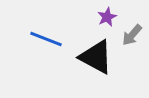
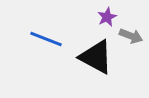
gray arrow: moved 1 px left, 1 px down; rotated 110 degrees counterclockwise
